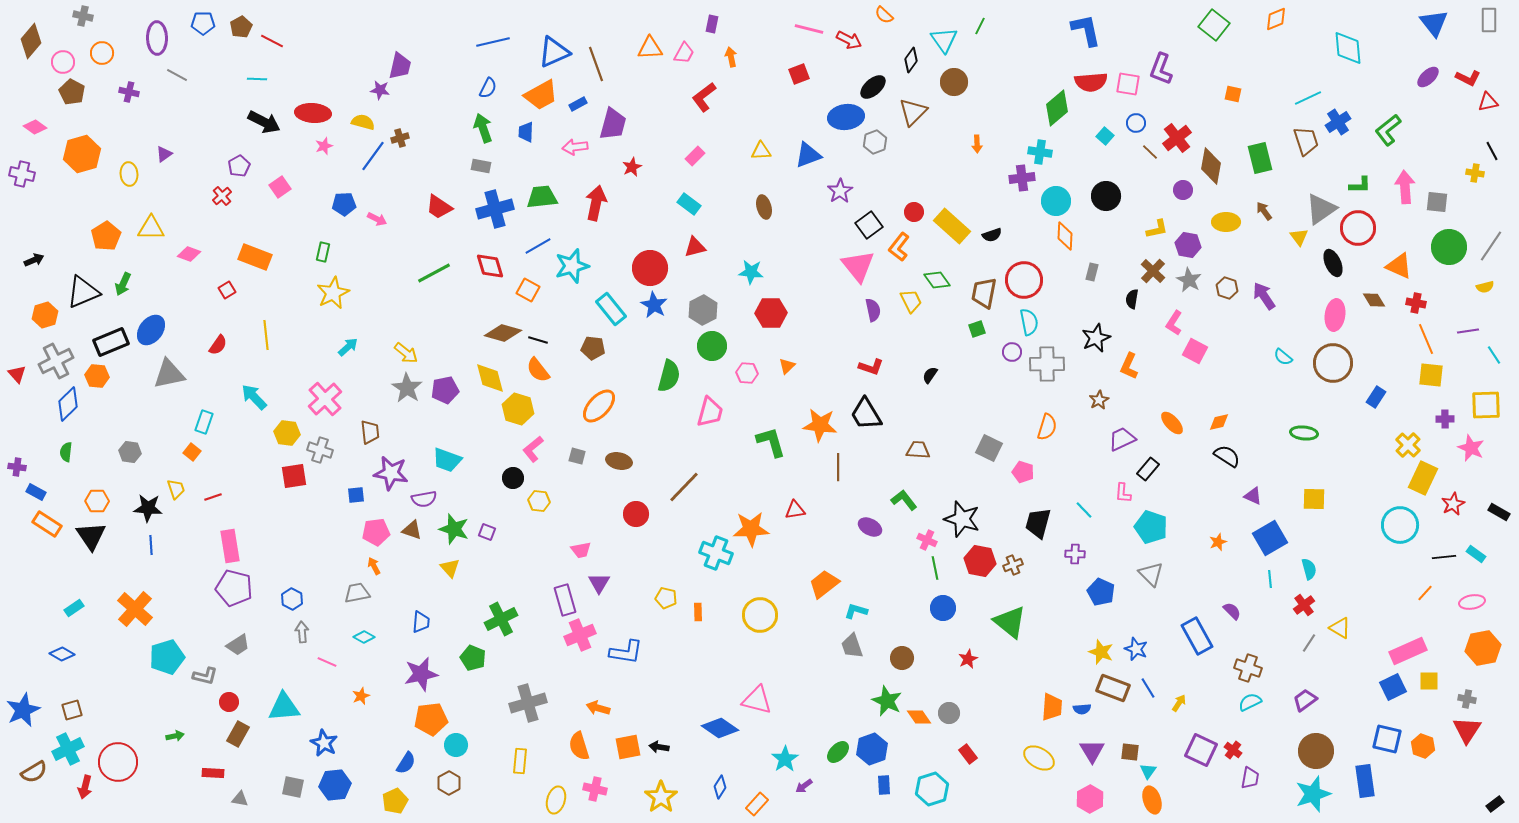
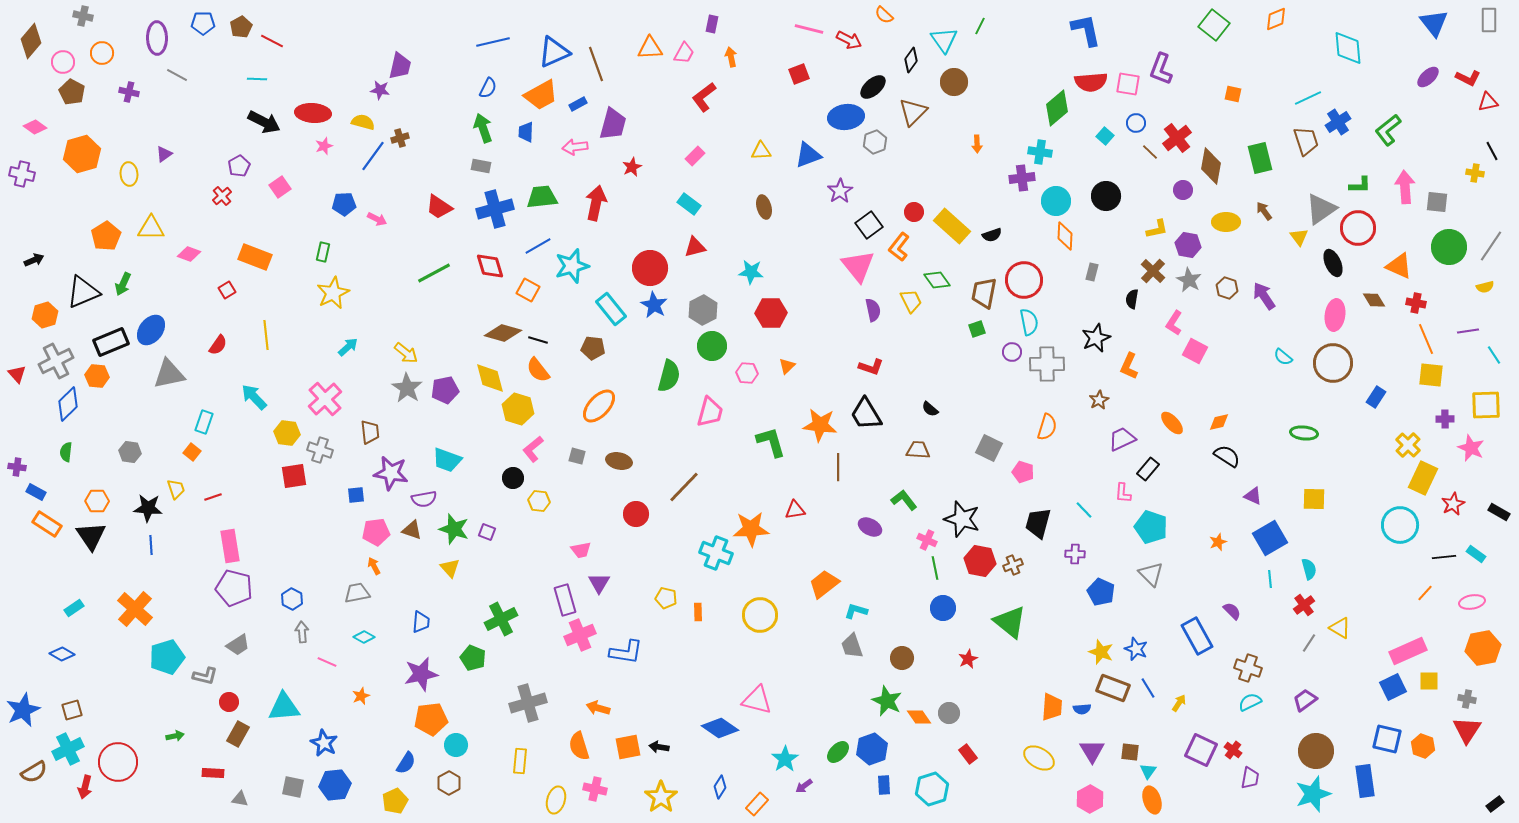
black semicircle at (930, 375): moved 34 px down; rotated 84 degrees counterclockwise
